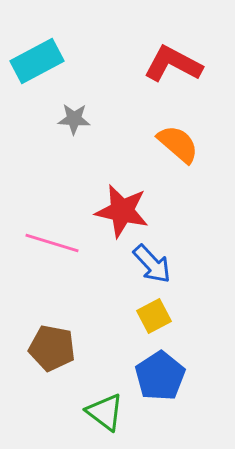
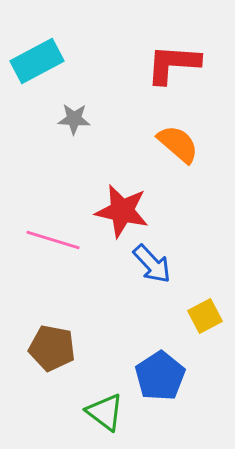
red L-shape: rotated 24 degrees counterclockwise
pink line: moved 1 px right, 3 px up
yellow square: moved 51 px right
